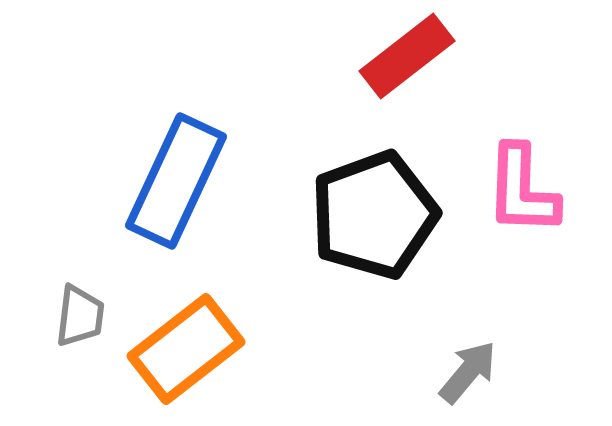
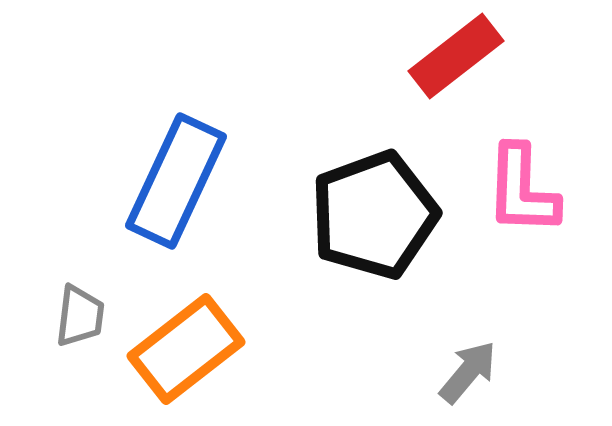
red rectangle: moved 49 px right
